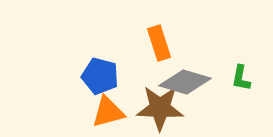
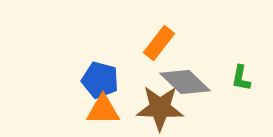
orange rectangle: rotated 56 degrees clockwise
blue pentagon: moved 4 px down
gray diamond: rotated 27 degrees clockwise
orange triangle: moved 5 px left, 2 px up; rotated 15 degrees clockwise
